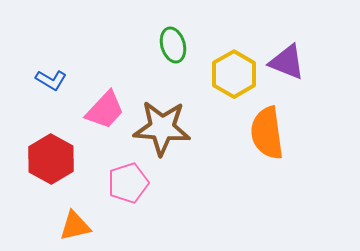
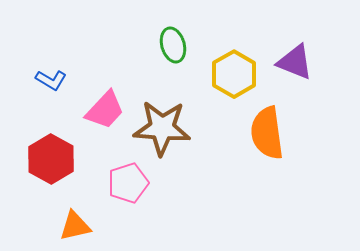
purple triangle: moved 8 px right
